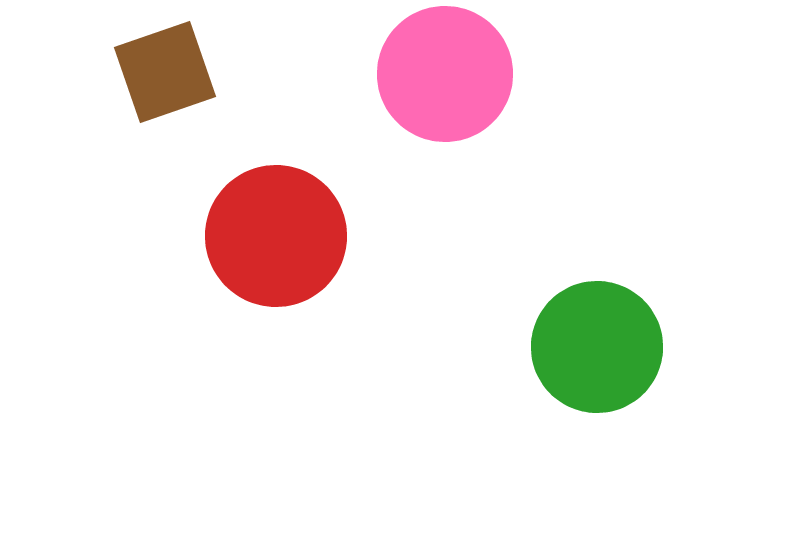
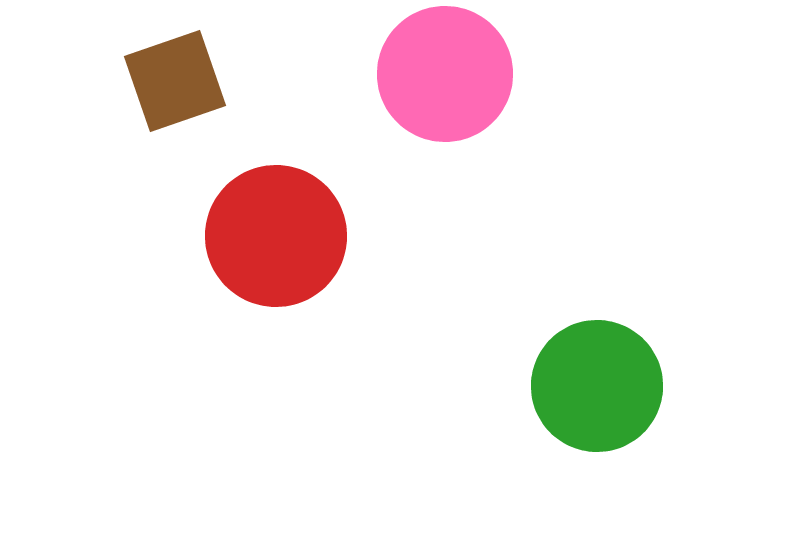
brown square: moved 10 px right, 9 px down
green circle: moved 39 px down
